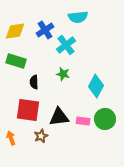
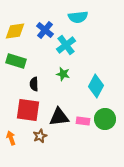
blue cross: rotated 18 degrees counterclockwise
black semicircle: moved 2 px down
brown star: moved 1 px left
